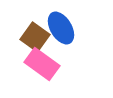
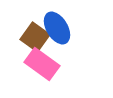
blue ellipse: moved 4 px left
